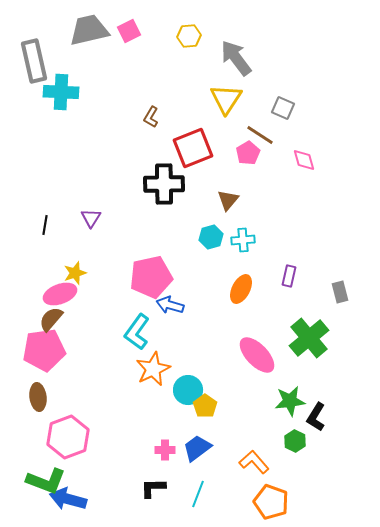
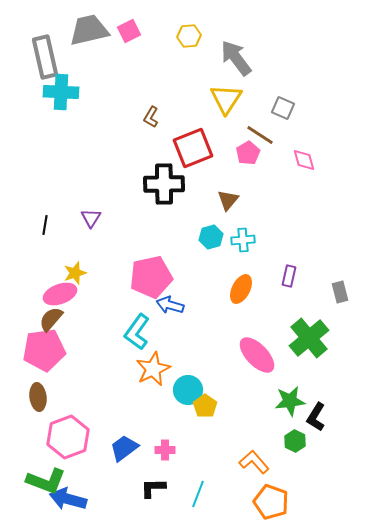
gray rectangle at (34, 61): moved 11 px right, 4 px up
blue trapezoid at (197, 448): moved 73 px left
